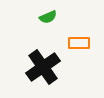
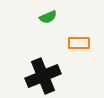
black cross: moved 9 px down; rotated 12 degrees clockwise
